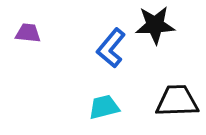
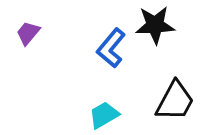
purple trapezoid: rotated 56 degrees counterclockwise
black trapezoid: moved 2 px left; rotated 120 degrees clockwise
cyan trapezoid: moved 8 px down; rotated 16 degrees counterclockwise
